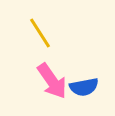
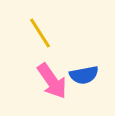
blue semicircle: moved 12 px up
